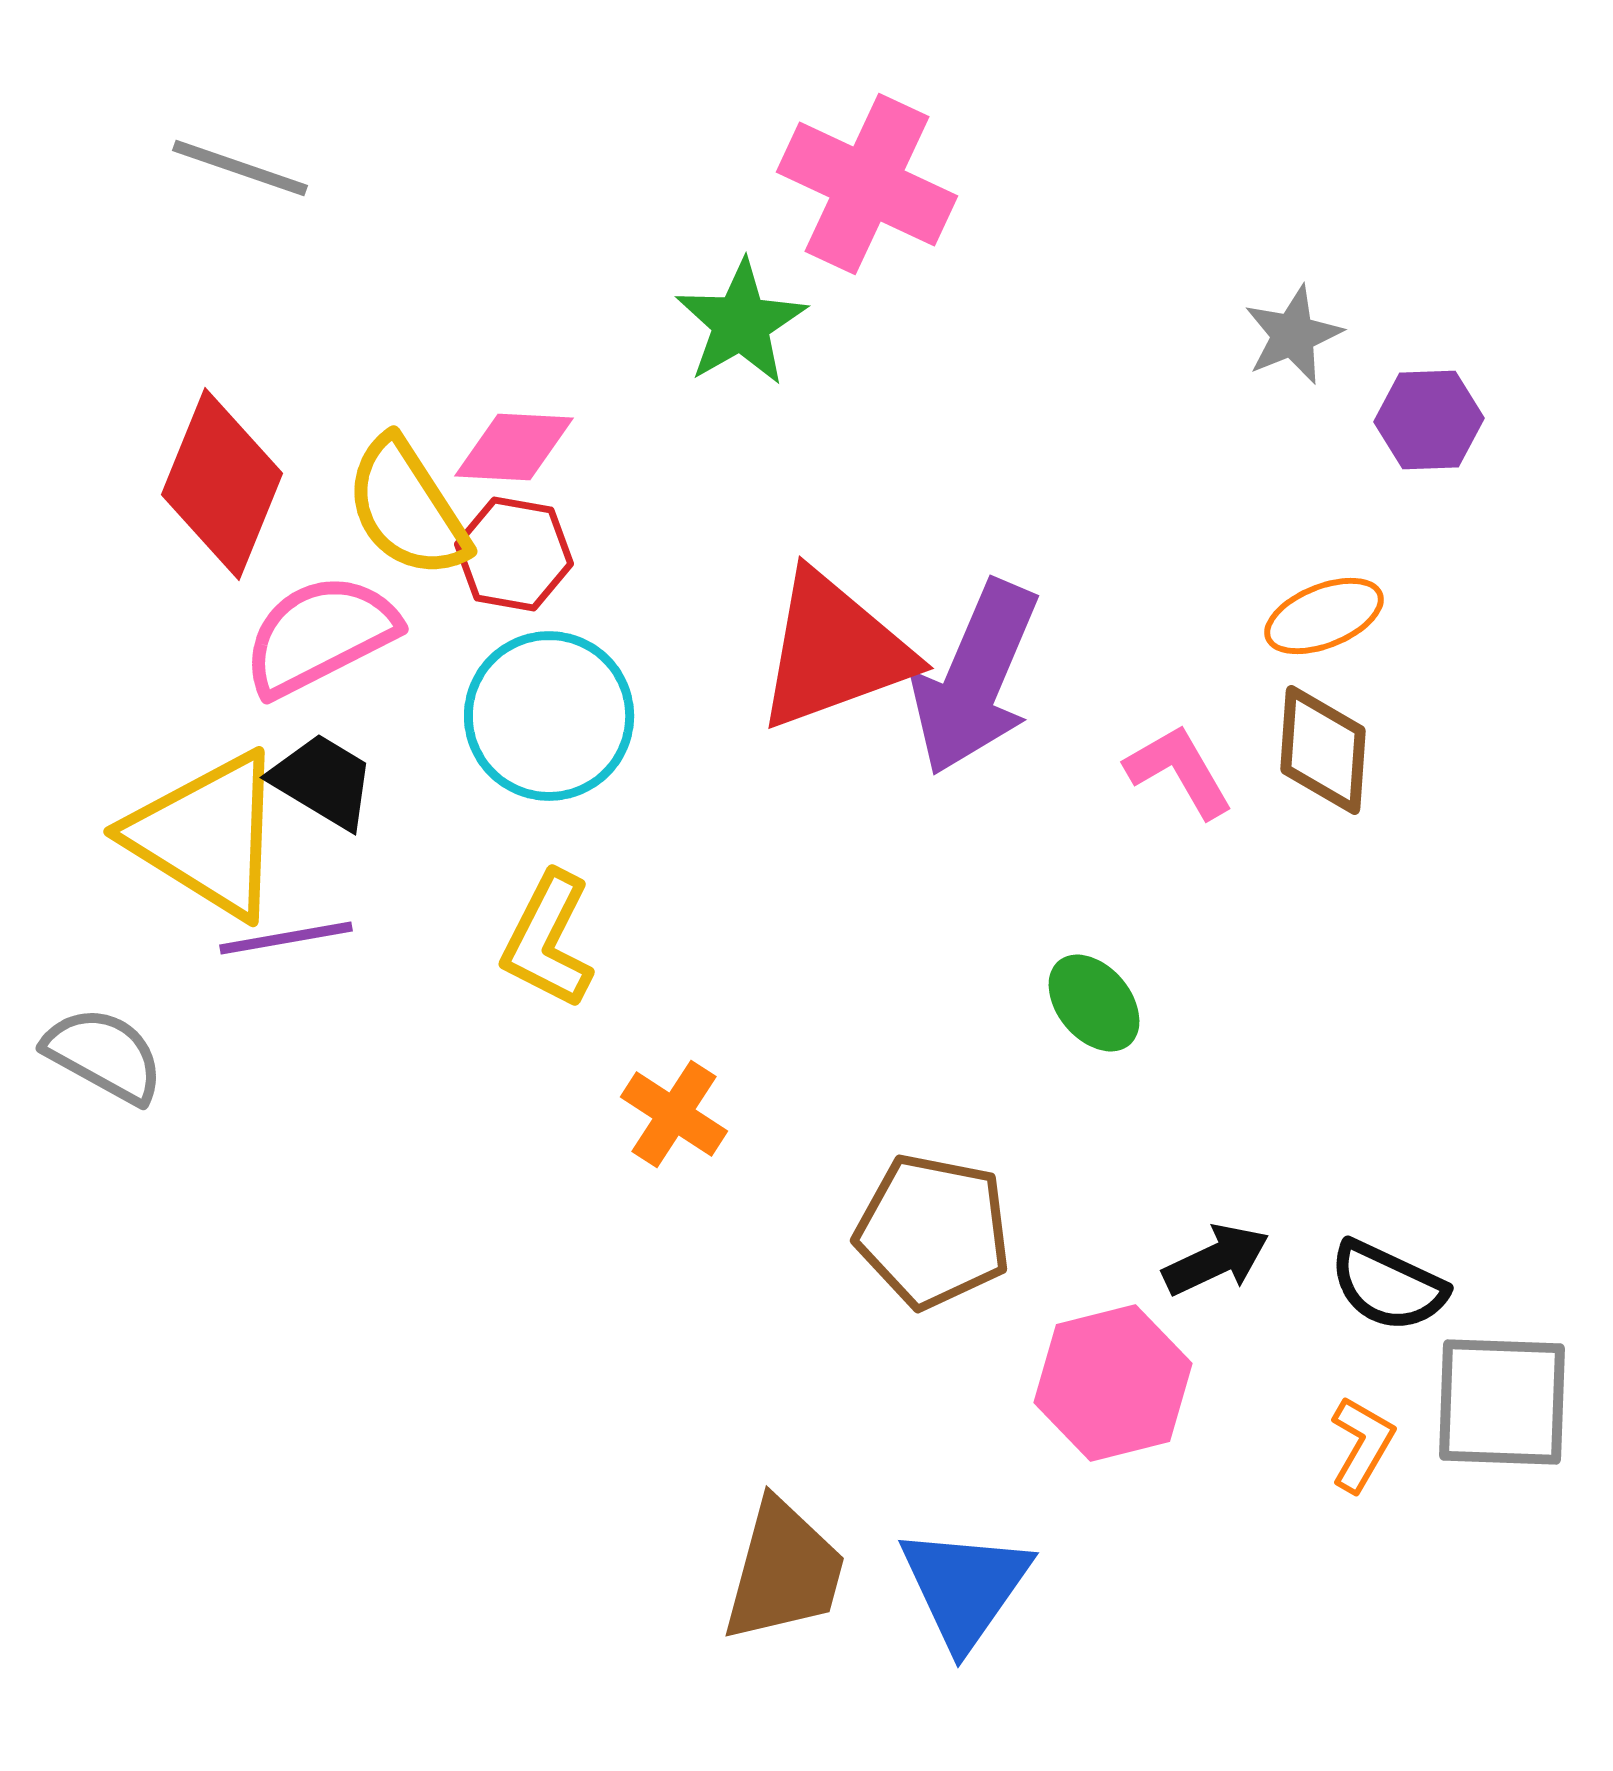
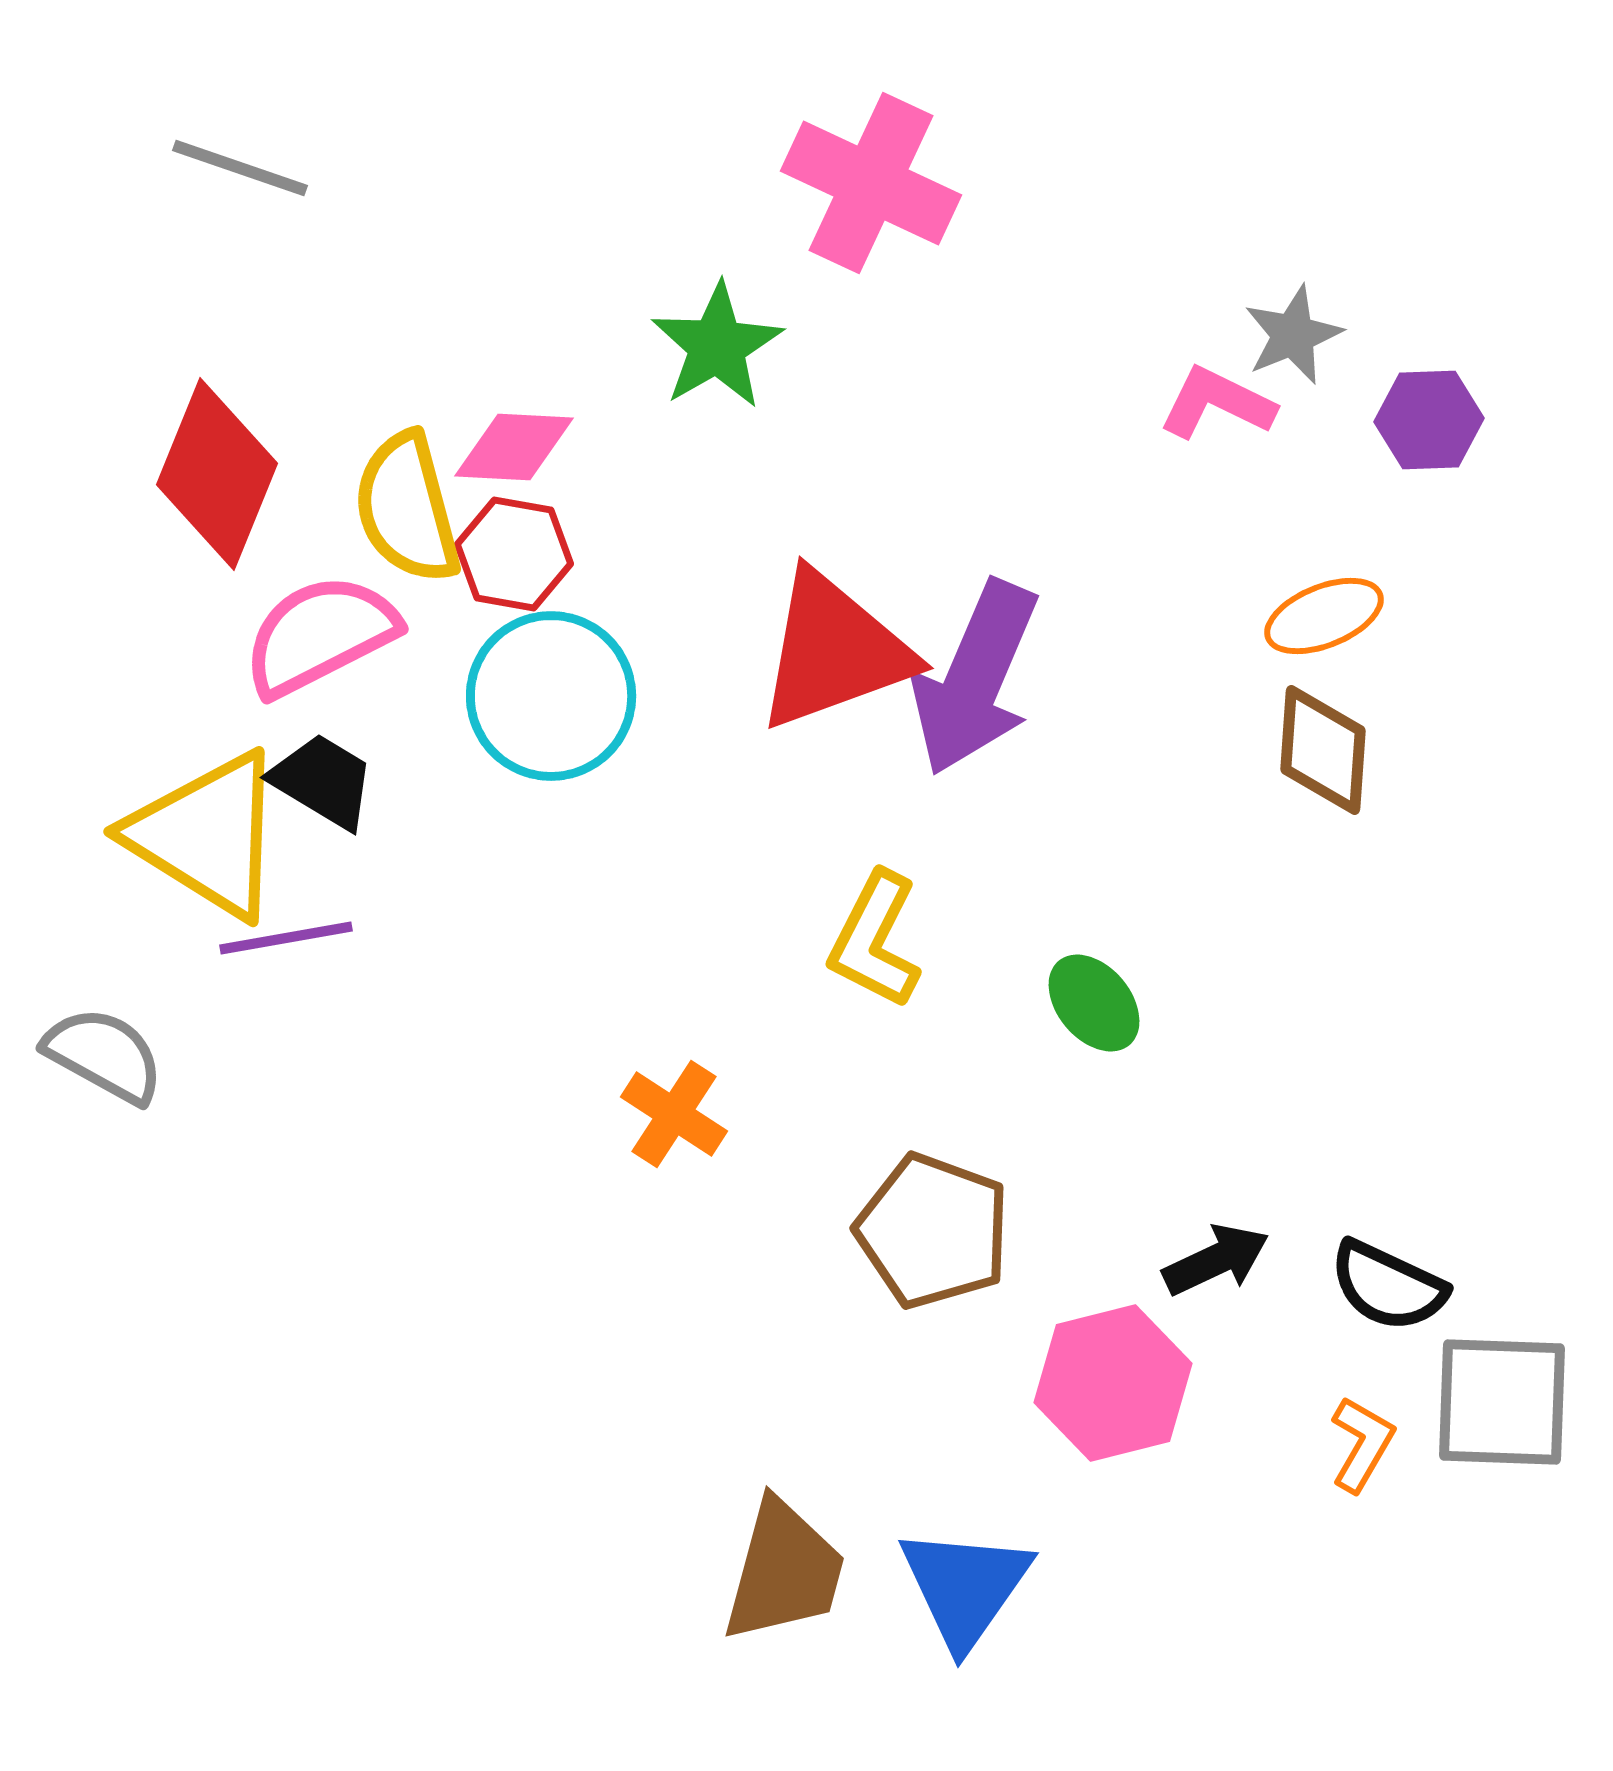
pink cross: moved 4 px right, 1 px up
green star: moved 24 px left, 23 px down
red diamond: moved 5 px left, 10 px up
yellow semicircle: rotated 18 degrees clockwise
cyan circle: moved 2 px right, 20 px up
pink L-shape: moved 38 px right, 368 px up; rotated 34 degrees counterclockwise
yellow L-shape: moved 327 px right
brown pentagon: rotated 9 degrees clockwise
